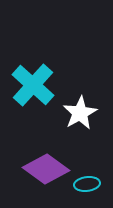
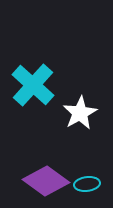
purple diamond: moved 12 px down
